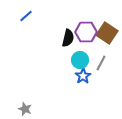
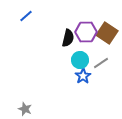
gray line: rotated 28 degrees clockwise
